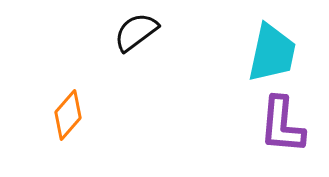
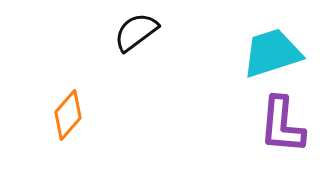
cyan trapezoid: rotated 120 degrees counterclockwise
